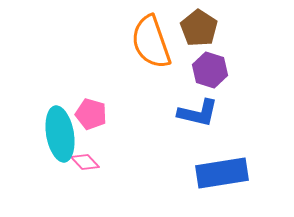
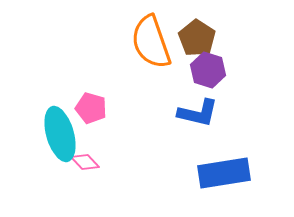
brown pentagon: moved 2 px left, 10 px down
purple hexagon: moved 2 px left
pink pentagon: moved 6 px up
cyan ellipse: rotated 6 degrees counterclockwise
blue rectangle: moved 2 px right
